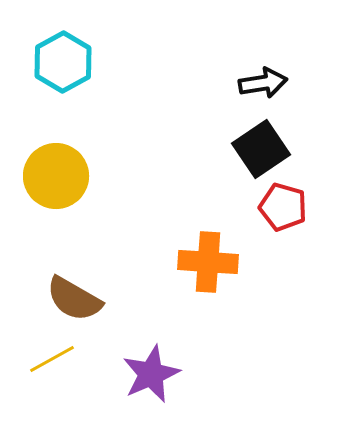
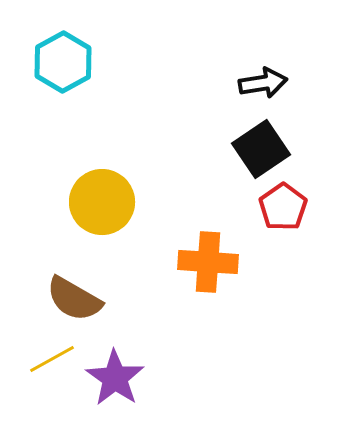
yellow circle: moved 46 px right, 26 px down
red pentagon: rotated 21 degrees clockwise
purple star: moved 36 px left, 4 px down; rotated 14 degrees counterclockwise
